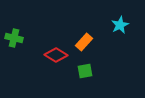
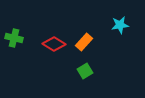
cyan star: rotated 18 degrees clockwise
red diamond: moved 2 px left, 11 px up
green square: rotated 21 degrees counterclockwise
